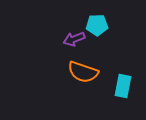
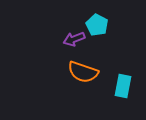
cyan pentagon: rotated 30 degrees clockwise
